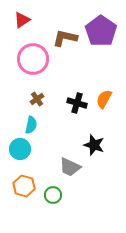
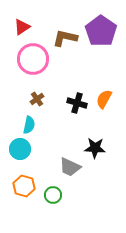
red triangle: moved 7 px down
cyan semicircle: moved 2 px left
black star: moved 1 px right, 3 px down; rotated 15 degrees counterclockwise
